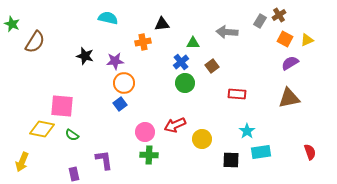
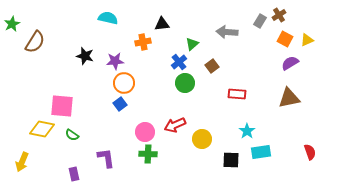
green star: rotated 21 degrees clockwise
green triangle: moved 1 px left, 1 px down; rotated 40 degrees counterclockwise
blue cross: moved 2 px left
green cross: moved 1 px left, 1 px up
purple L-shape: moved 2 px right, 2 px up
